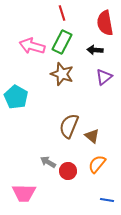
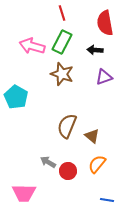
purple triangle: rotated 18 degrees clockwise
brown semicircle: moved 2 px left
